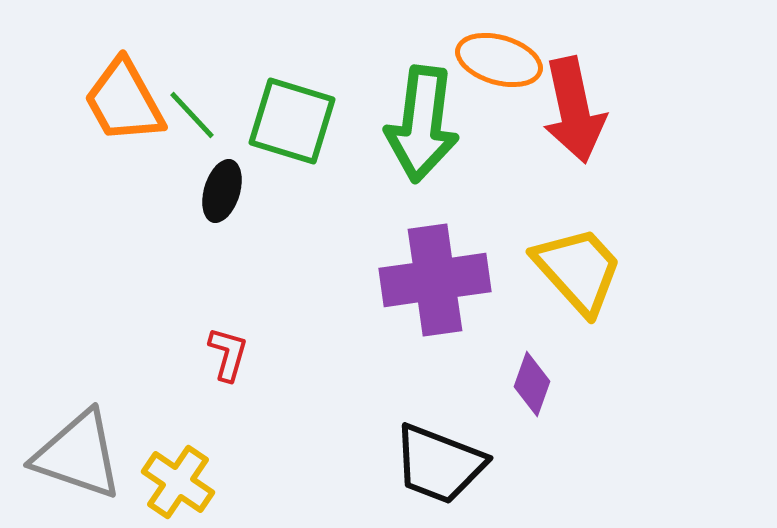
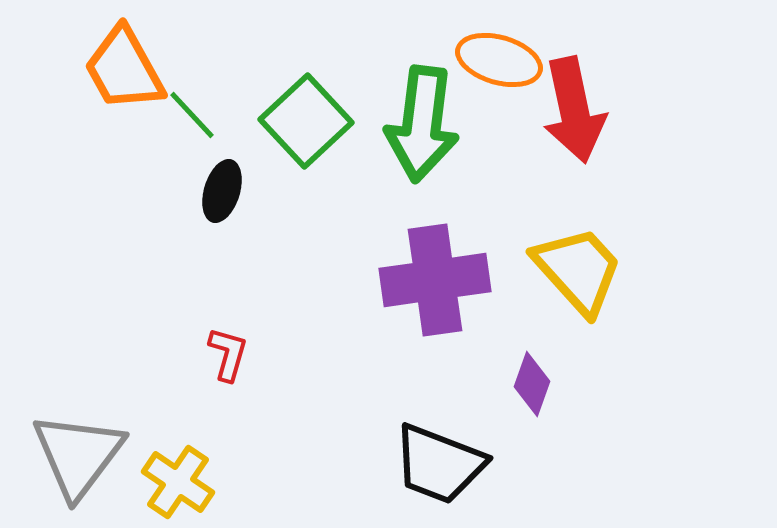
orange trapezoid: moved 32 px up
green square: moved 14 px right; rotated 30 degrees clockwise
gray triangle: rotated 48 degrees clockwise
